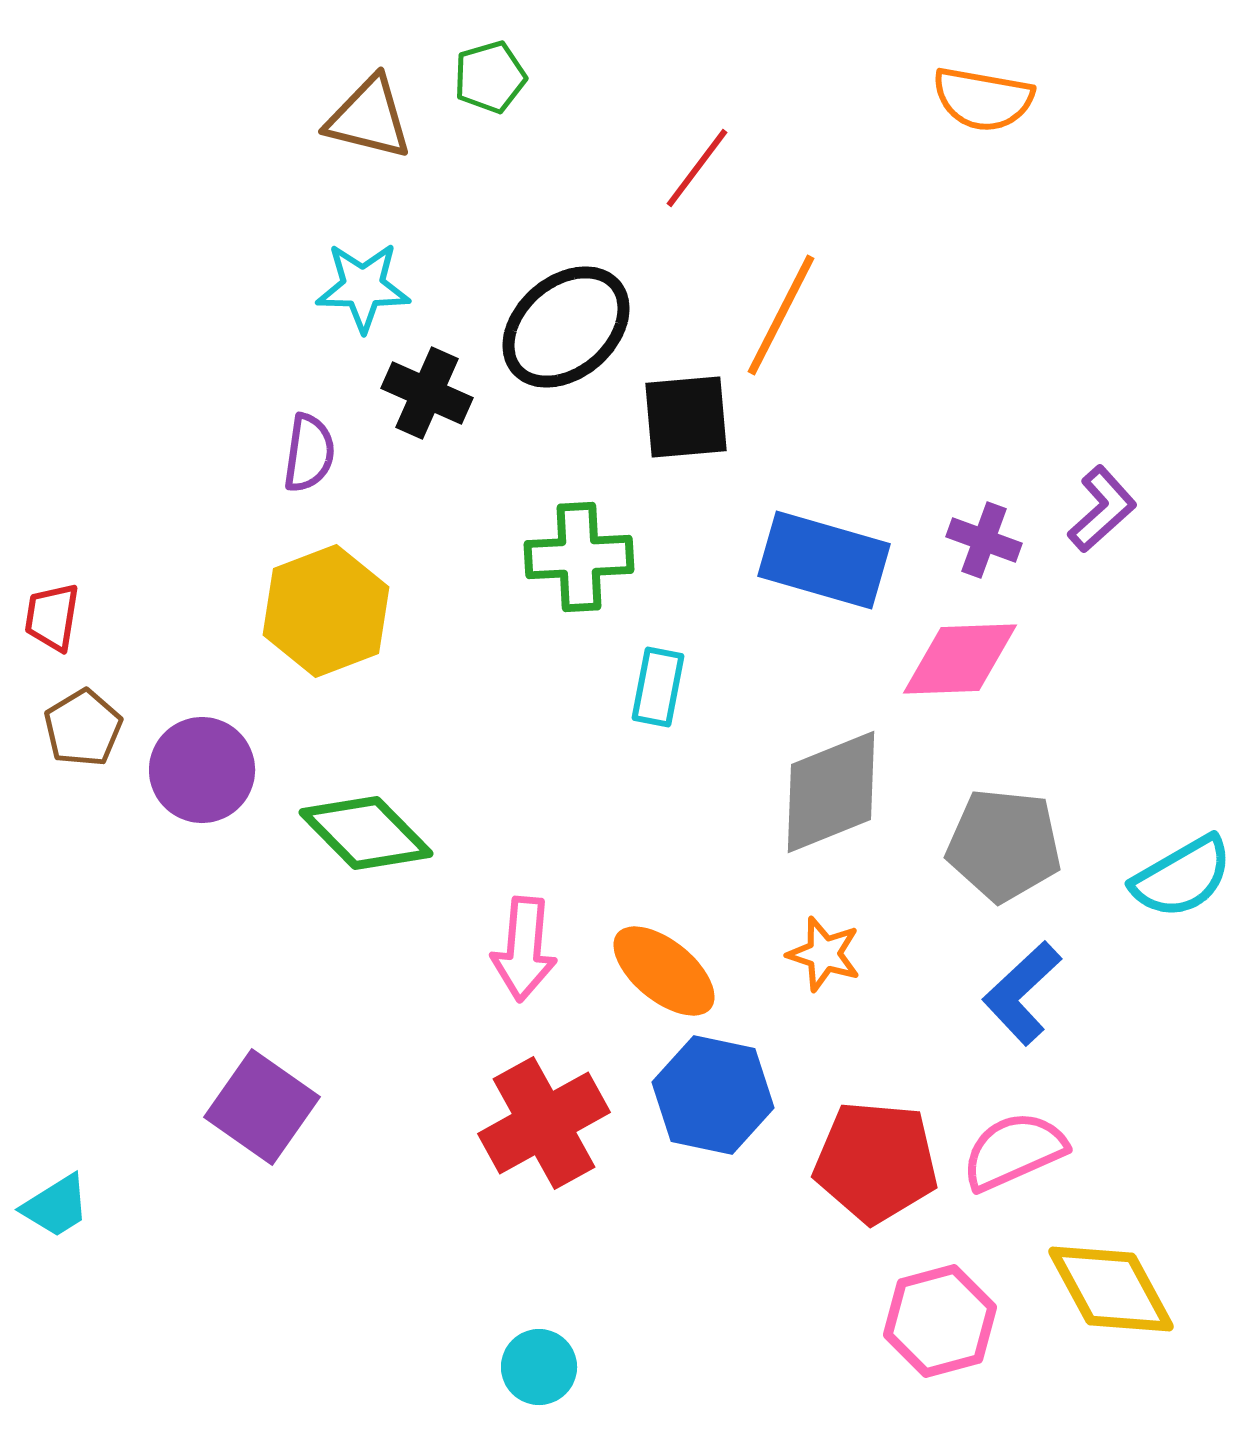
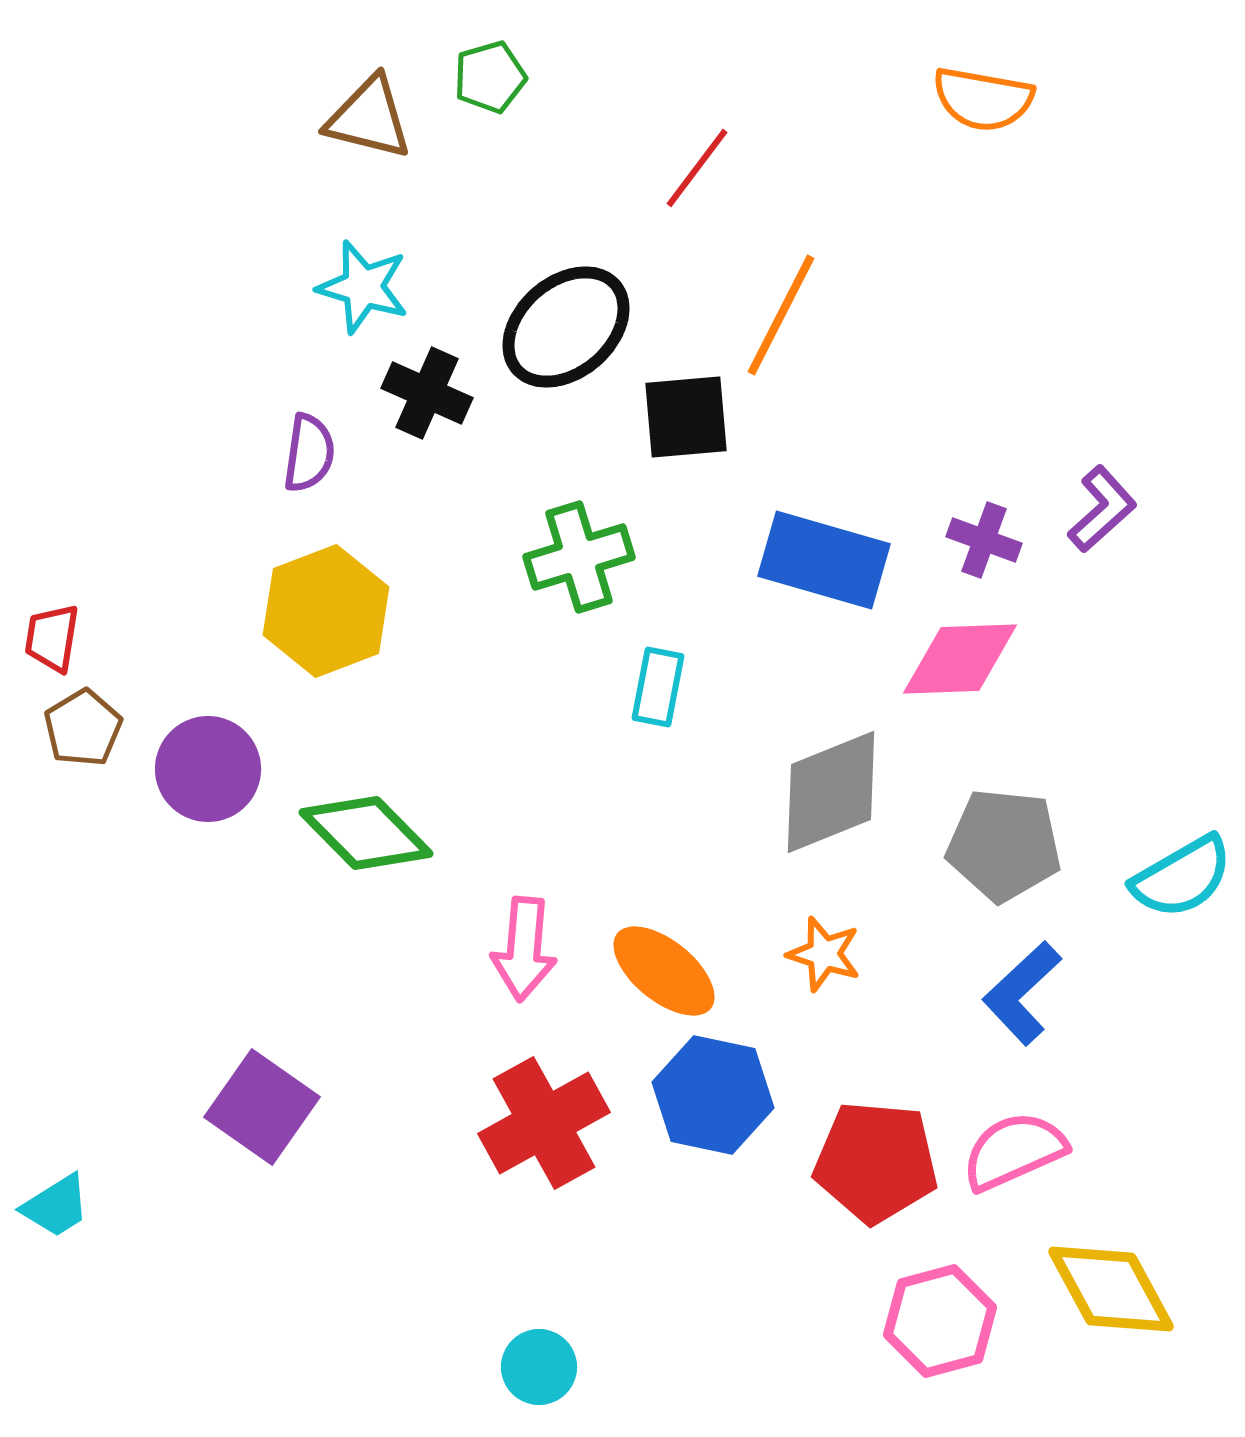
cyan star: rotated 16 degrees clockwise
green cross: rotated 14 degrees counterclockwise
red trapezoid: moved 21 px down
purple circle: moved 6 px right, 1 px up
